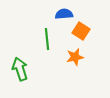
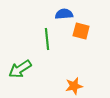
orange square: rotated 18 degrees counterclockwise
orange star: moved 1 px left, 29 px down
green arrow: rotated 105 degrees counterclockwise
